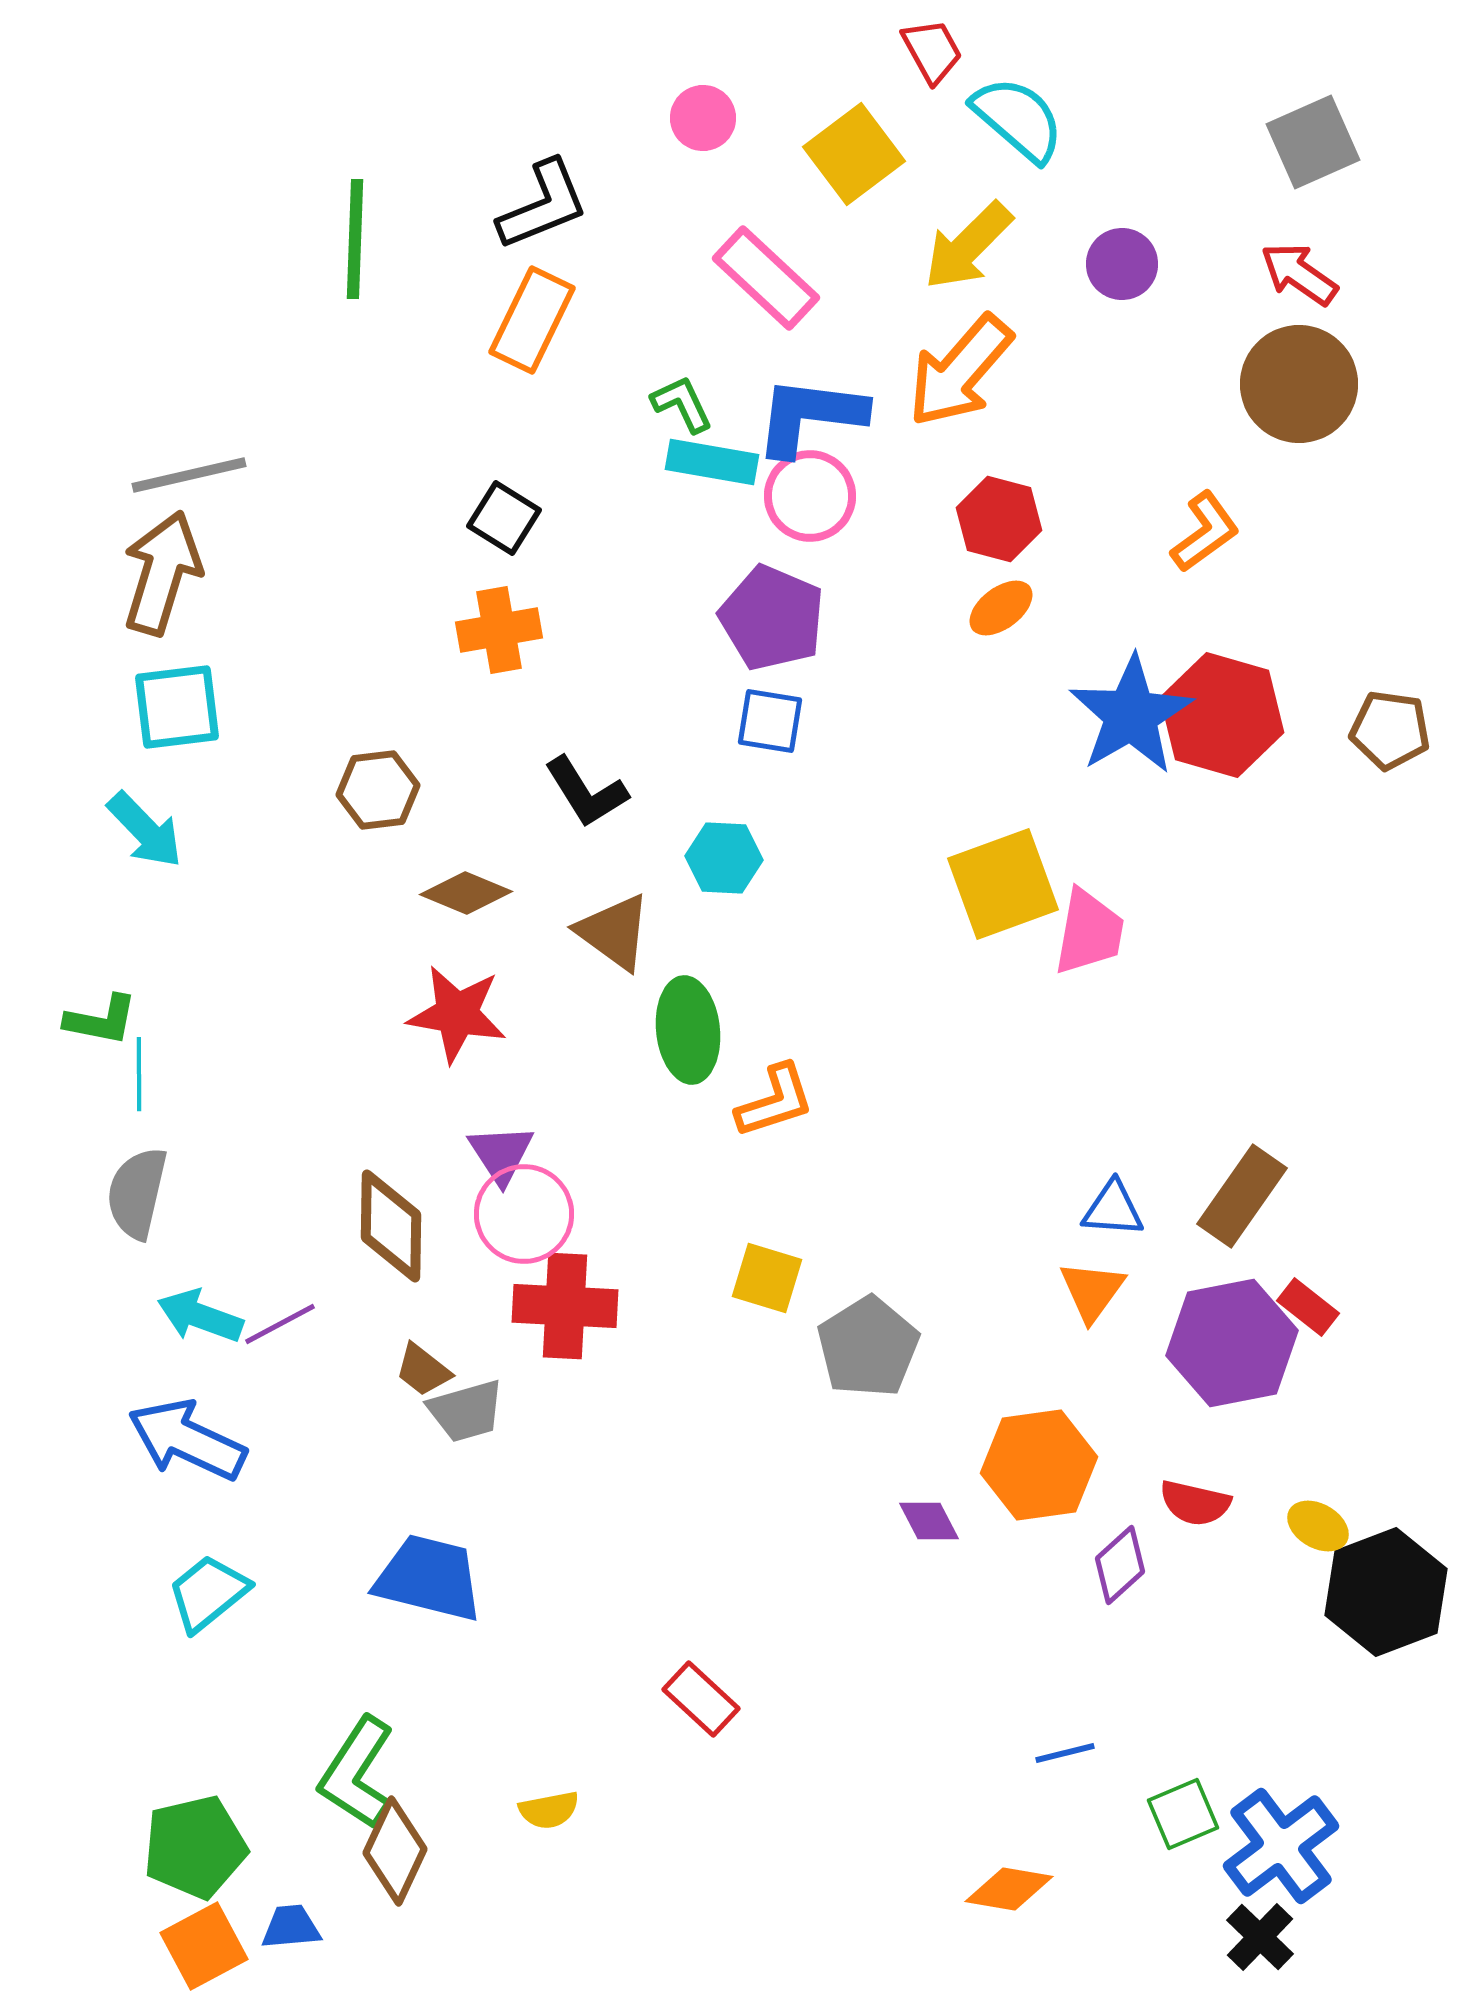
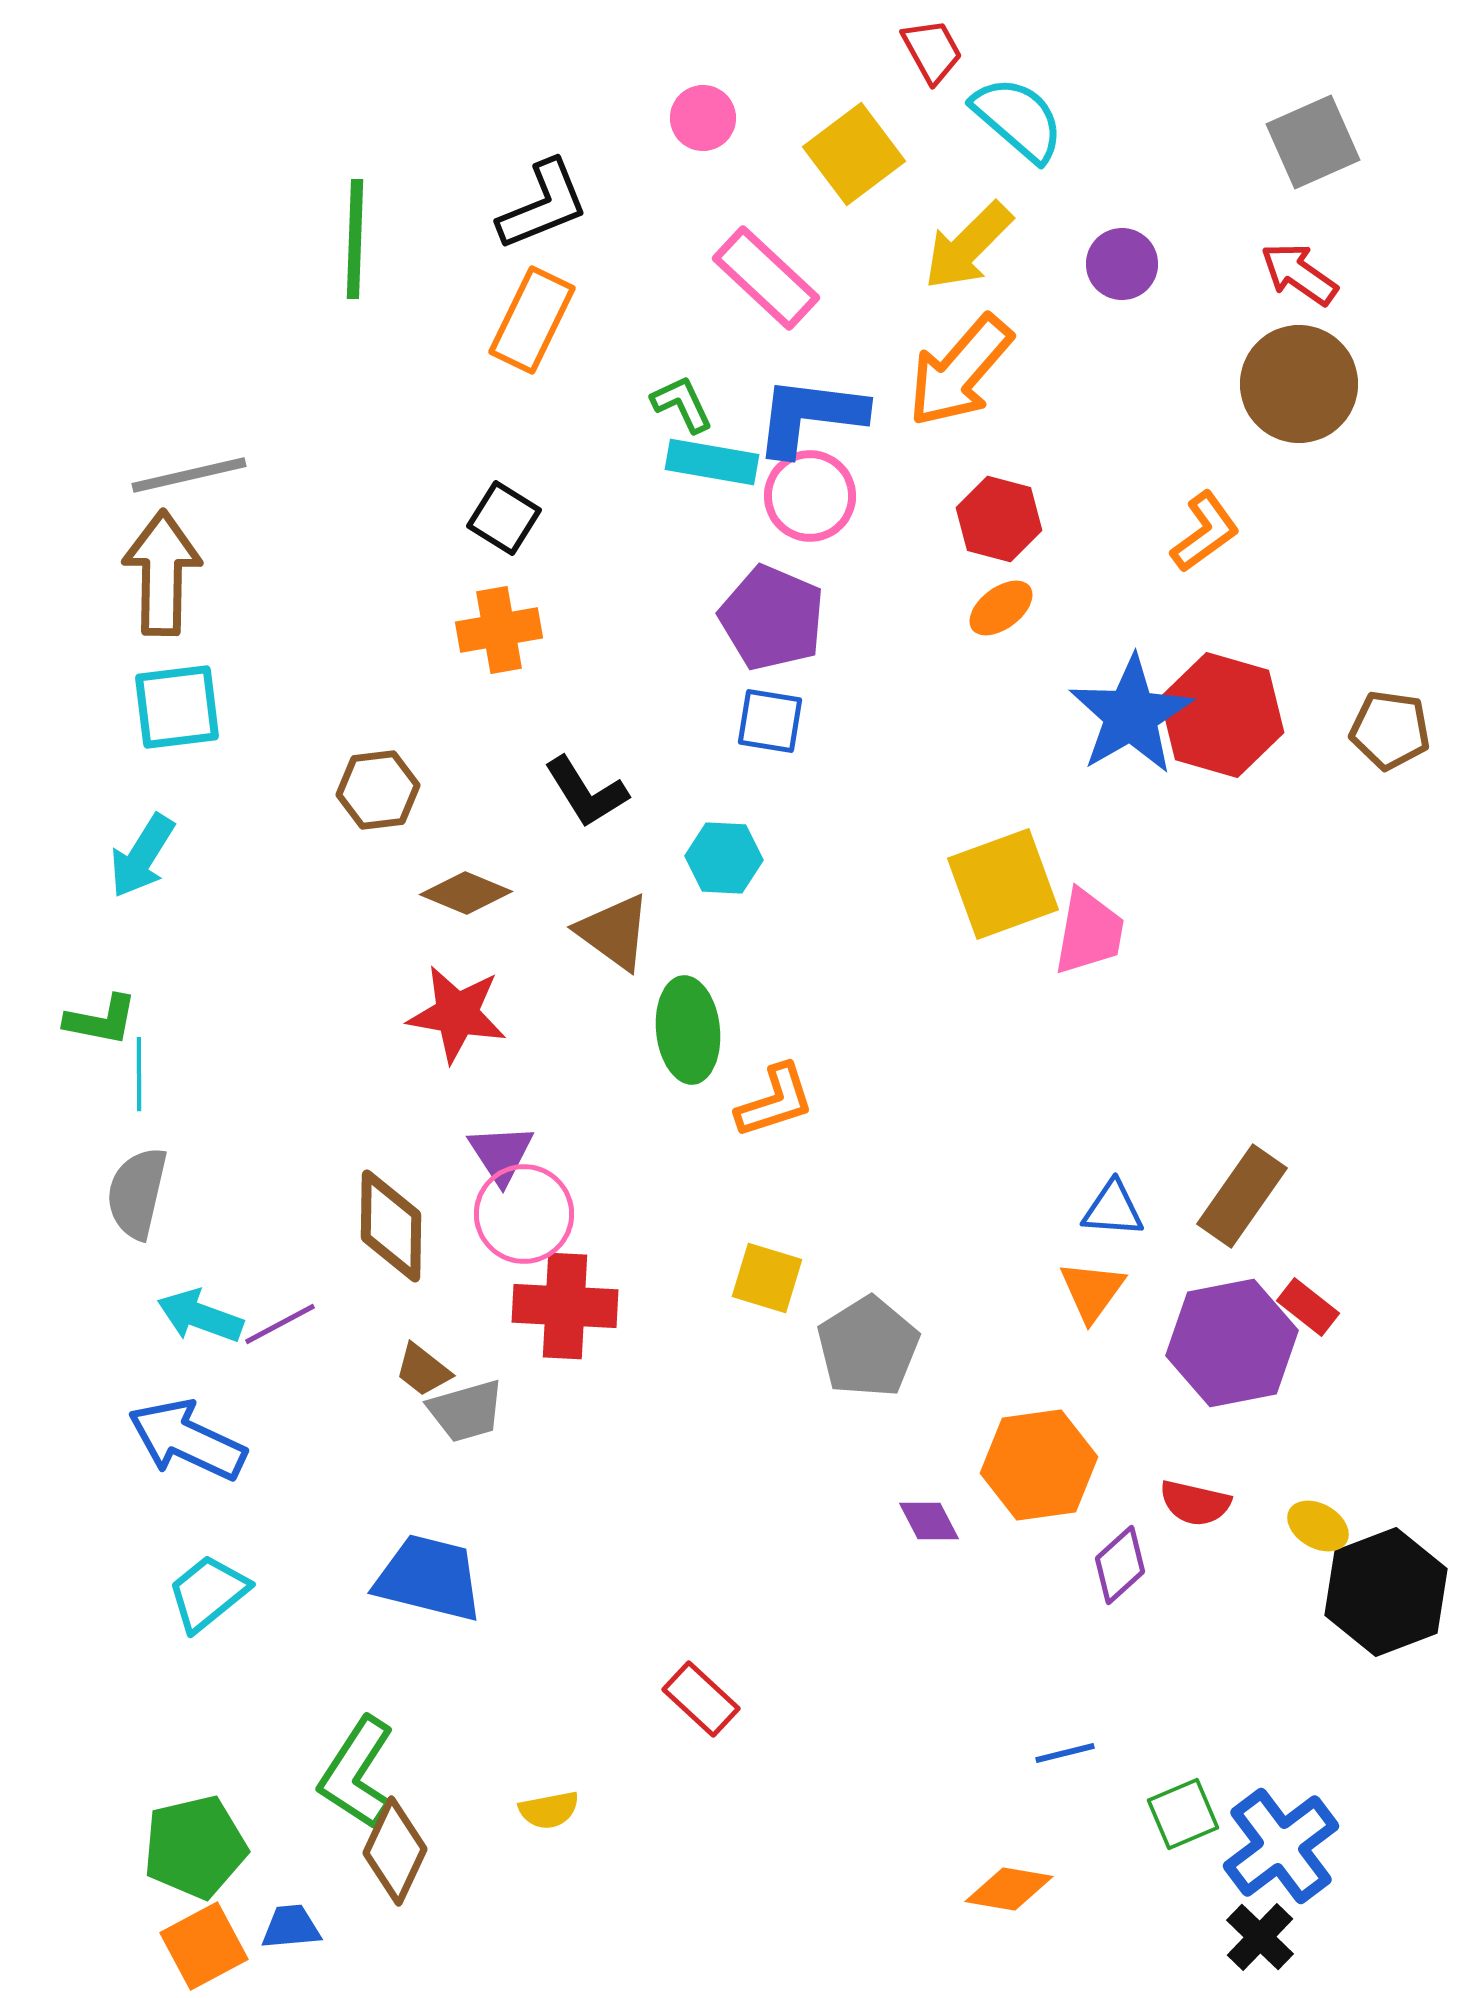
brown arrow at (162, 573): rotated 16 degrees counterclockwise
cyan arrow at (145, 830): moved 3 px left, 26 px down; rotated 76 degrees clockwise
